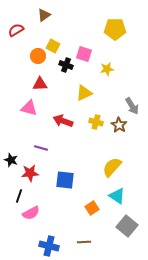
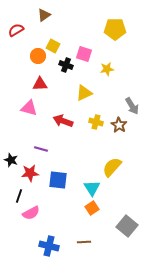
purple line: moved 1 px down
blue square: moved 7 px left
cyan triangle: moved 25 px left, 8 px up; rotated 24 degrees clockwise
